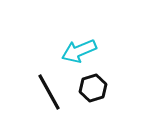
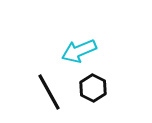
black hexagon: rotated 16 degrees counterclockwise
